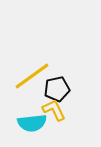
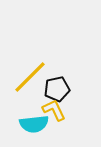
yellow line: moved 2 px left, 1 px down; rotated 9 degrees counterclockwise
cyan semicircle: moved 2 px right, 1 px down
